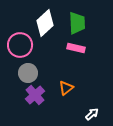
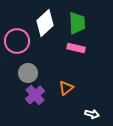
pink circle: moved 3 px left, 4 px up
white arrow: rotated 56 degrees clockwise
